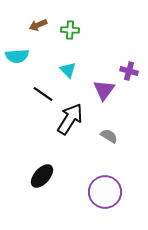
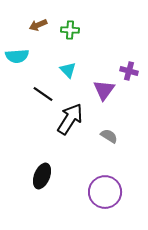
black ellipse: rotated 20 degrees counterclockwise
